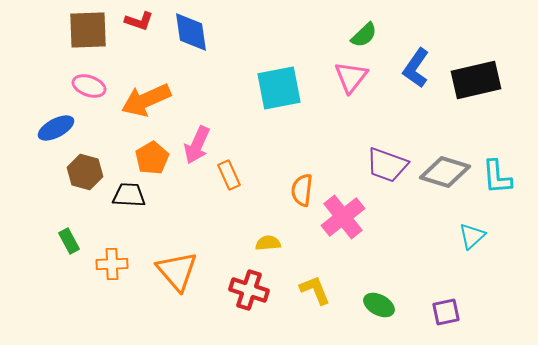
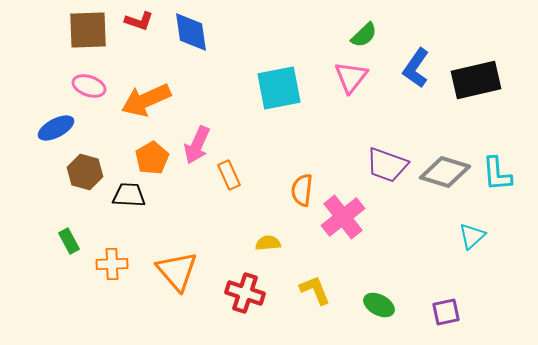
cyan L-shape: moved 3 px up
red cross: moved 4 px left, 3 px down
